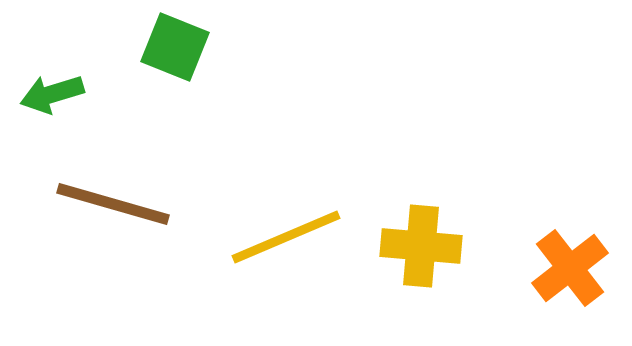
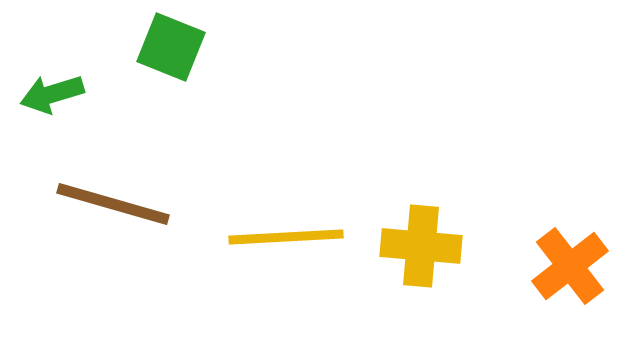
green square: moved 4 px left
yellow line: rotated 20 degrees clockwise
orange cross: moved 2 px up
